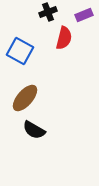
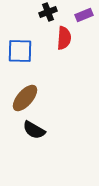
red semicircle: rotated 10 degrees counterclockwise
blue square: rotated 28 degrees counterclockwise
